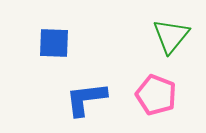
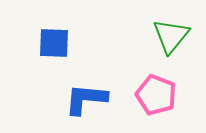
blue L-shape: rotated 12 degrees clockwise
